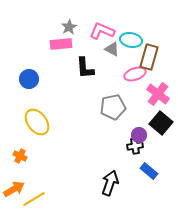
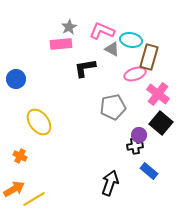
black L-shape: rotated 85 degrees clockwise
blue circle: moved 13 px left
yellow ellipse: moved 2 px right
